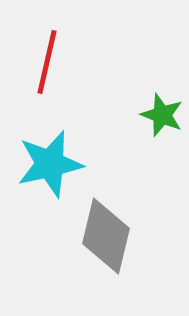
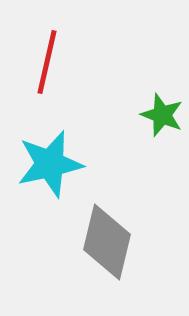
gray diamond: moved 1 px right, 6 px down
